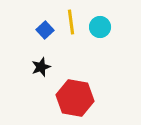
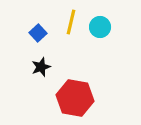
yellow line: rotated 20 degrees clockwise
blue square: moved 7 px left, 3 px down
